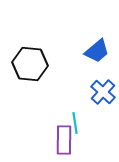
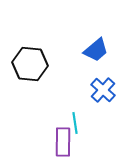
blue trapezoid: moved 1 px left, 1 px up
blue cross: moved 2 px up
purple rectangle: moved 1 px left, 2 px down
